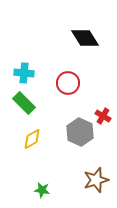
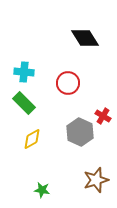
cyan cross: moved 1 px up
